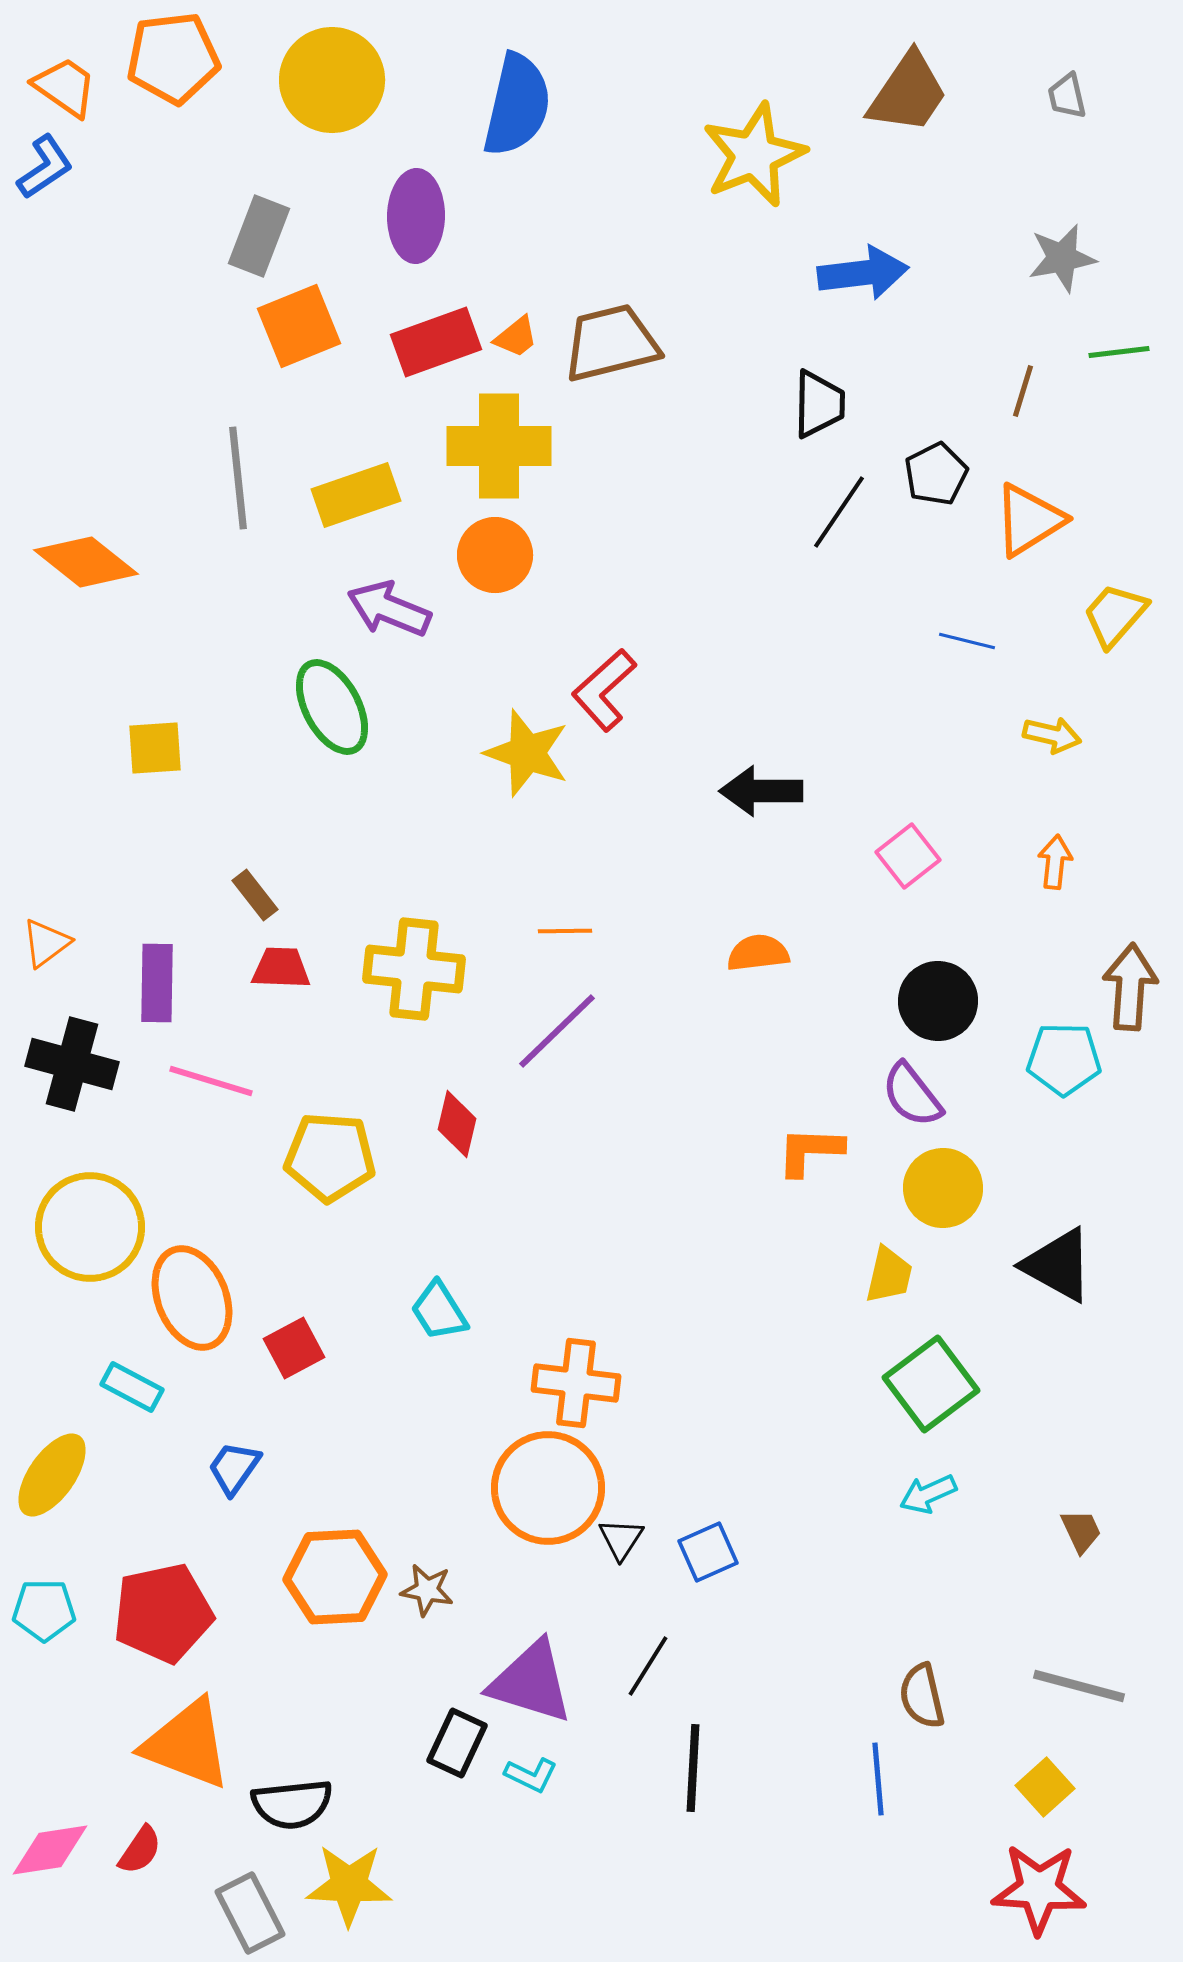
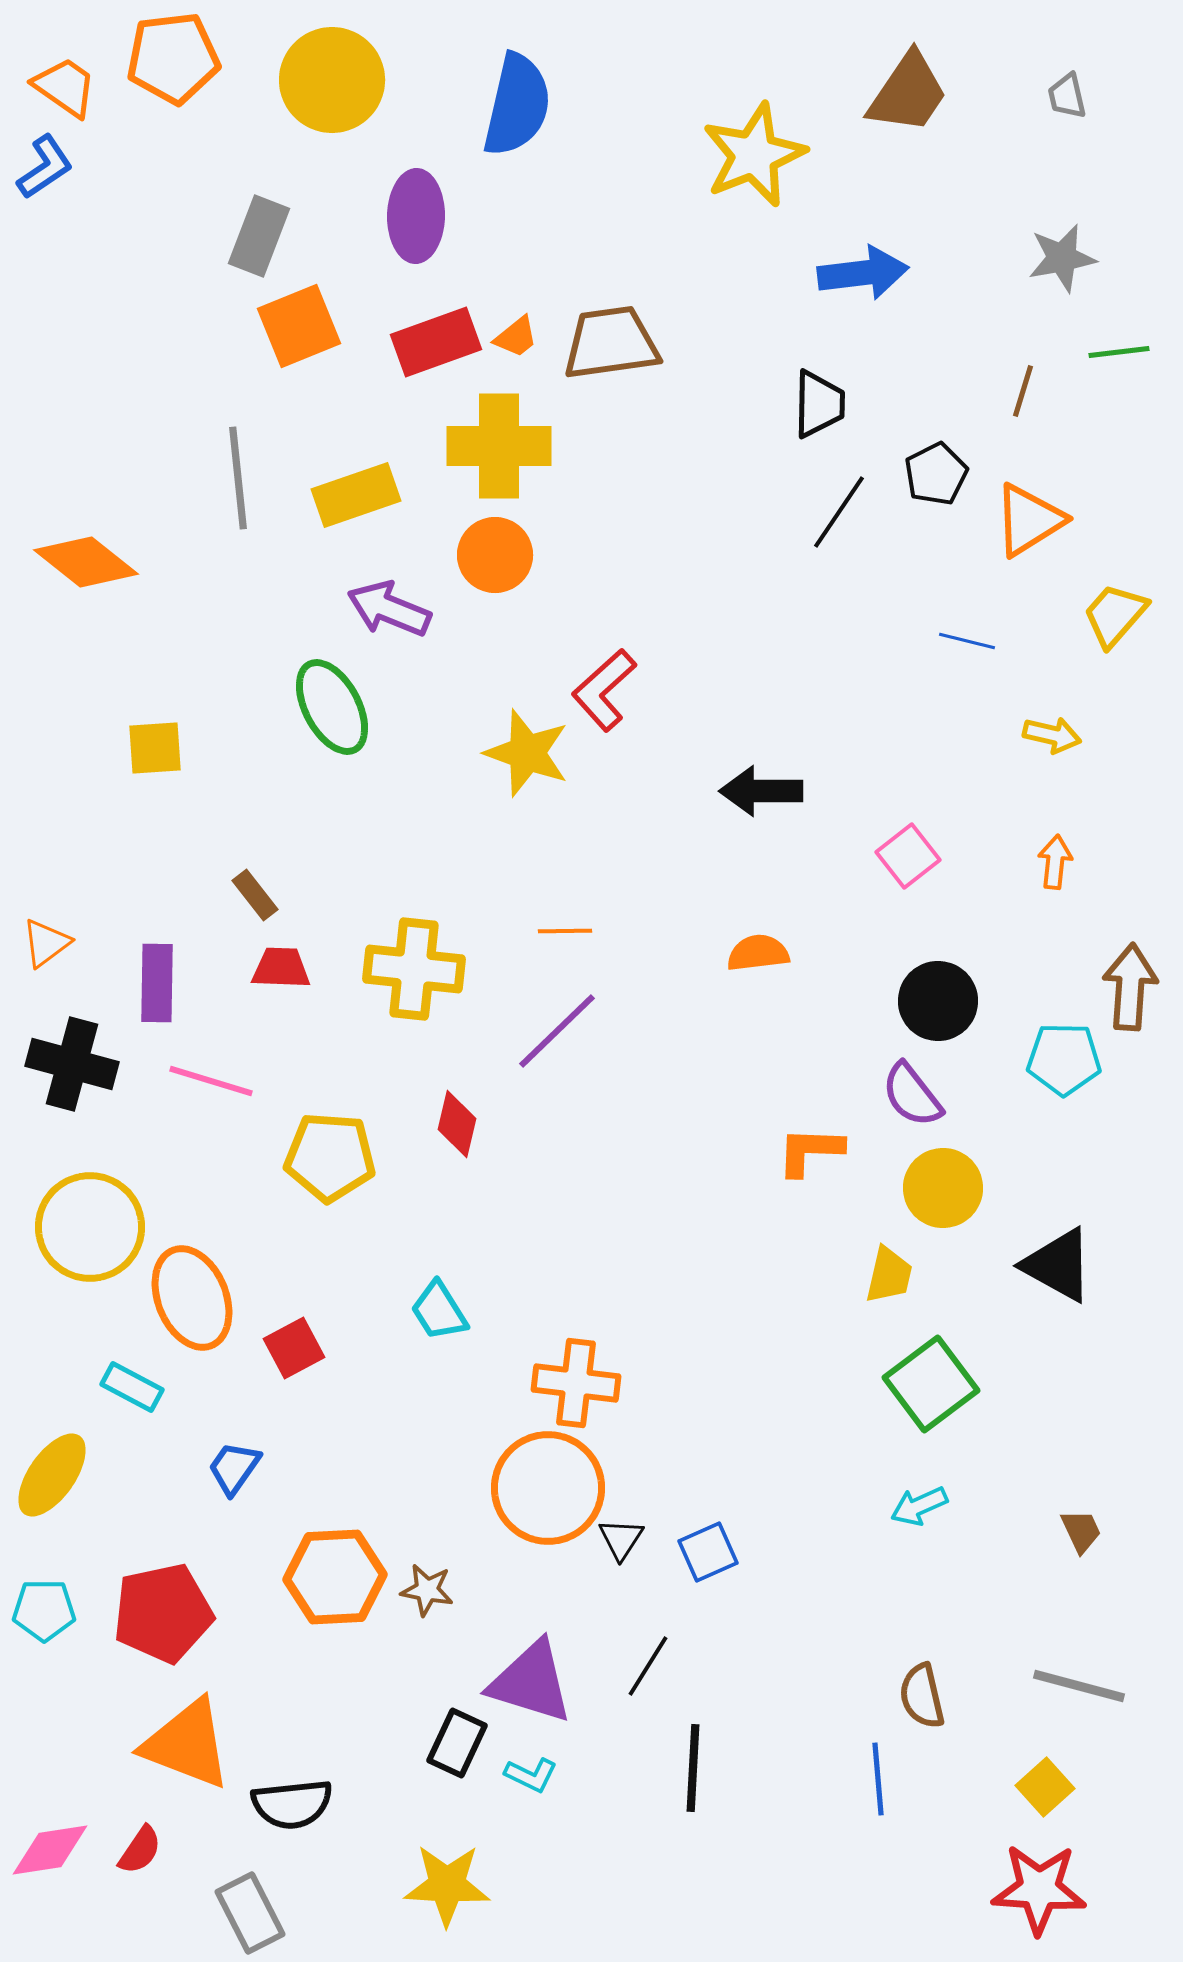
brown trapezoid at (611, 343): rotated 6 degrees clockwise
cyan arrow at (928, 1494): moved 9 px left, 12 px down
yellow star at (349, 1885): moved 98 px right
